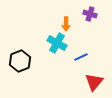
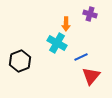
red triangle: moved 3 px left, 6 px up
